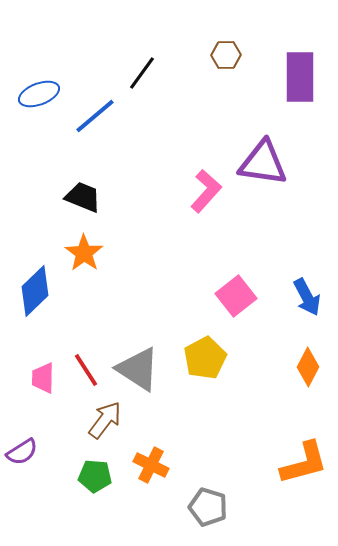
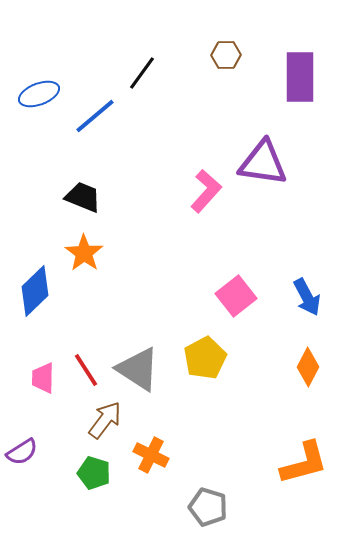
orange cross: moved 10 px up
green pentagon: moved 1 px left, 3 px up; rotated 12 degrees clockwise
